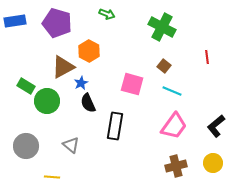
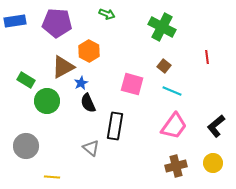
purple pentagon: rotated 12 degrees counterclockwise
green rectangle: moved 6 px up
gray triangle: moved 20 px right, 3 px down
